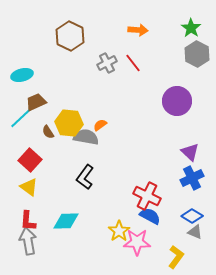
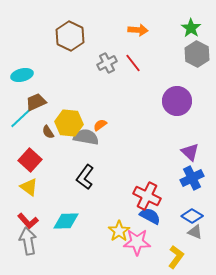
red L-shape: rotated 45 degrees counterclockwise
